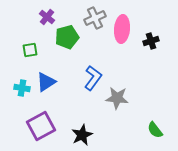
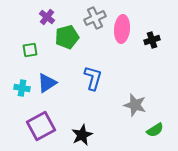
black cross: moved 1 px right, 1 px up
blue L-shape: rotated 20 degrees counterclockwise
blue triangle: moved 1 px right, 1 px down
gray star: moved 18 px right, 7 px down; rotated 10 degrees clockwise
green semicircle: rotated 84 degrees counterclockwise
